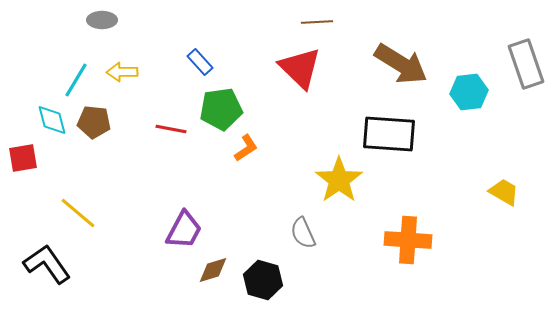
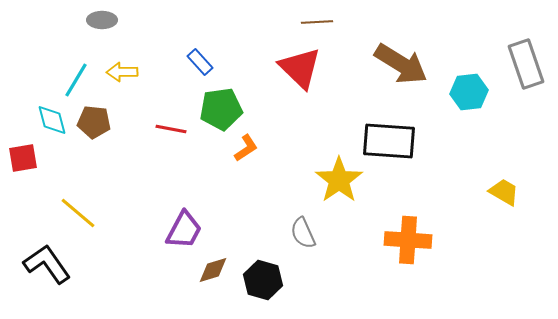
black rectangle: moved 7 px down
